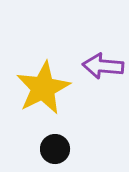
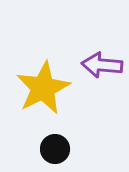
purple arrow: moved 1 px left, 1 px up
